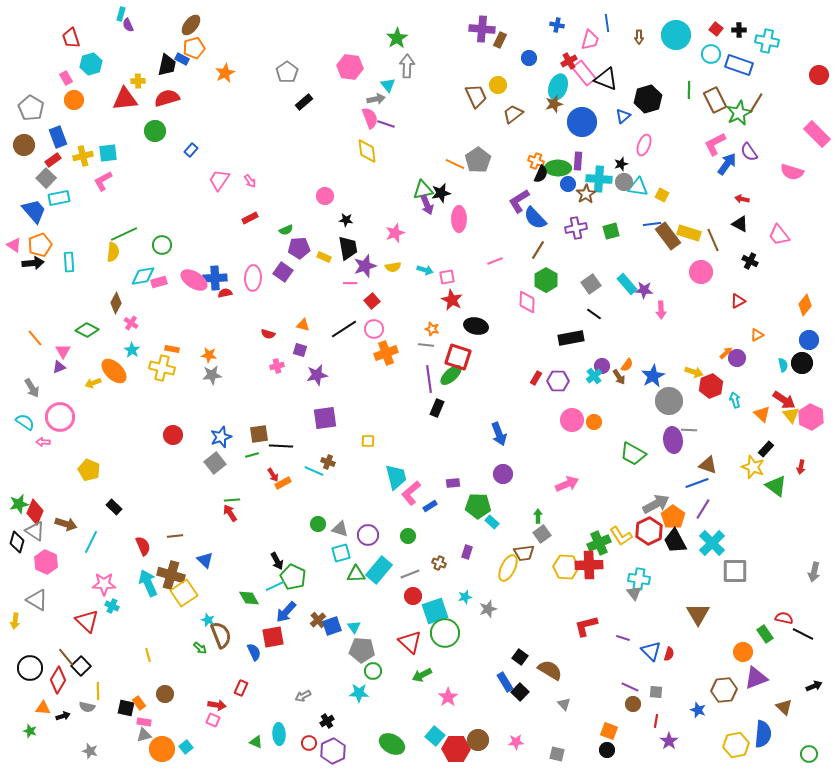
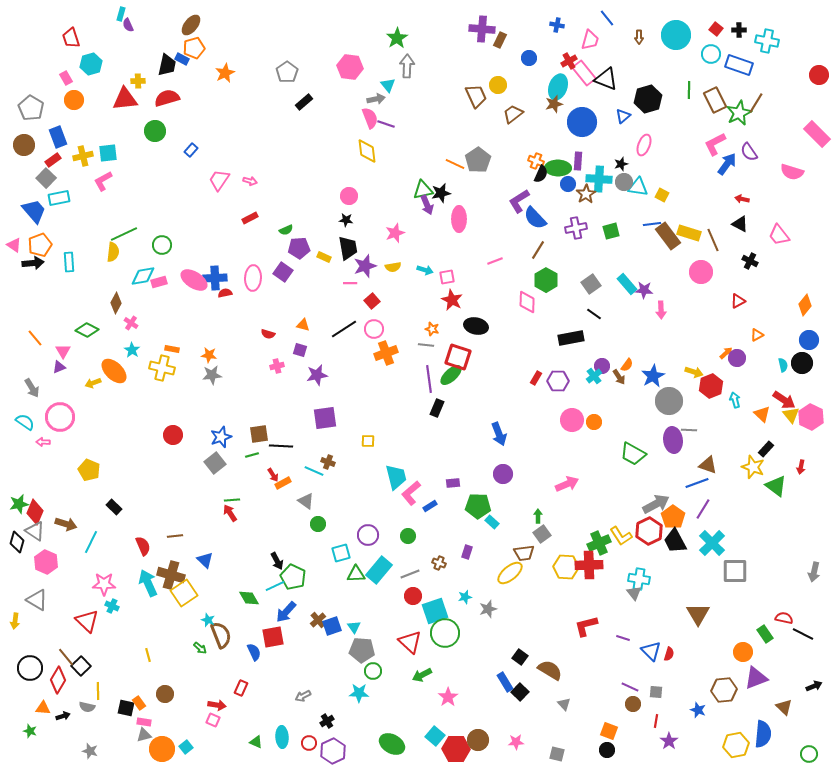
blue line at (607, 23): moved 5 px up; rotated 30 degrees counterclockwise
pink arrow at (250, 181): rotated 40 degrees counterclockwise
pink circle at (325, 196): moved 24 px right
gray triangle at (340, 529): moved 34 px left, 28 px up; rotated 18 degrees clockwise
yellow ellipse at (508, 568): moved 2 px right, 5 px down; rotated 24 degrees clockwise
cyan ellipse at (279, 734): moved 3 px right, 3 px down
